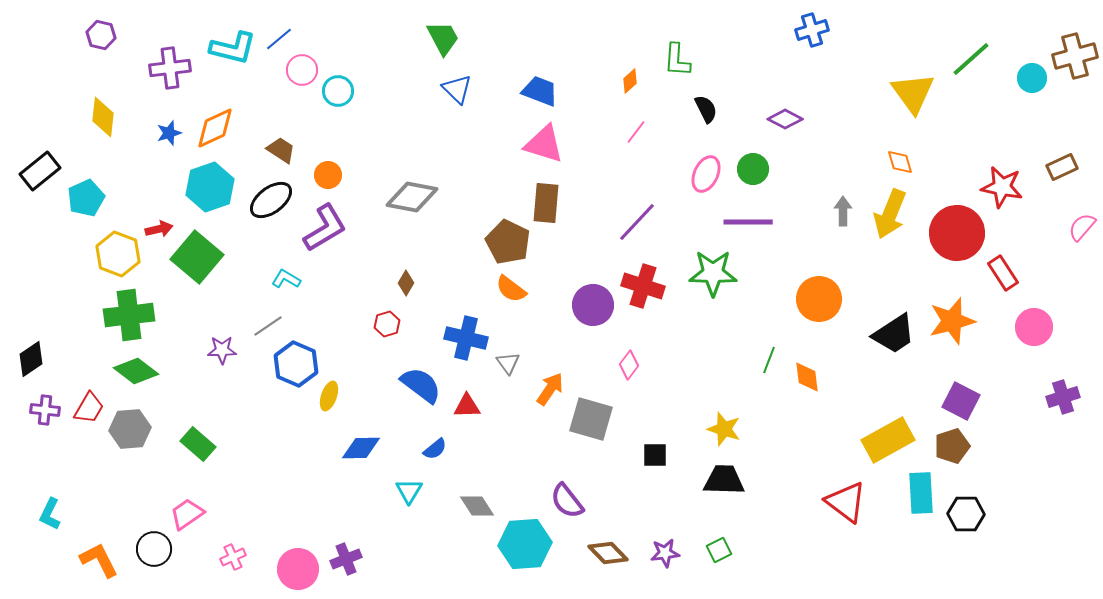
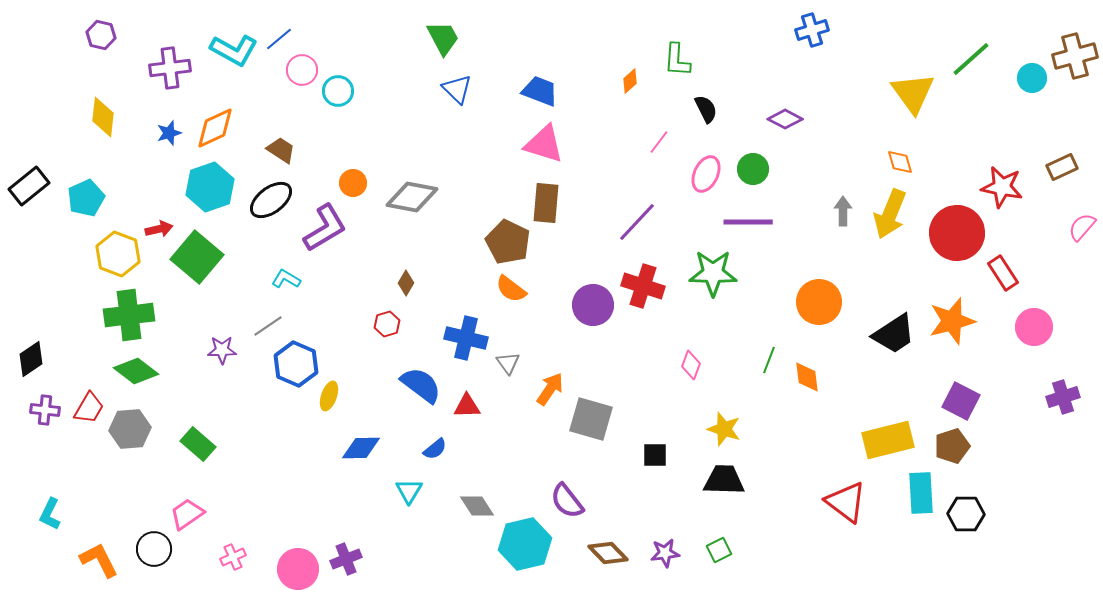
cyan L-shape at (233, 48): moved 1 px right, 2 px down; rotated 15 degrees clockwise
pink line at (636, 132): moved 23 px right, 10 px down
black rectangle at (40, 171): moved 11 px left, 15 px down
orange circle at (328, 175): moved 25 px right, 8 px down
orange circle at (819, 299): moved 3 px down
pink diamond at (629, 365): moved 62 px right; rotated 16 degrees counterclockwise
yellow rectangle at (888, 440): rotated 15 degrees clockwise
cyan hexagon at (525, 544): rotated 9 degrees counterclockwise
